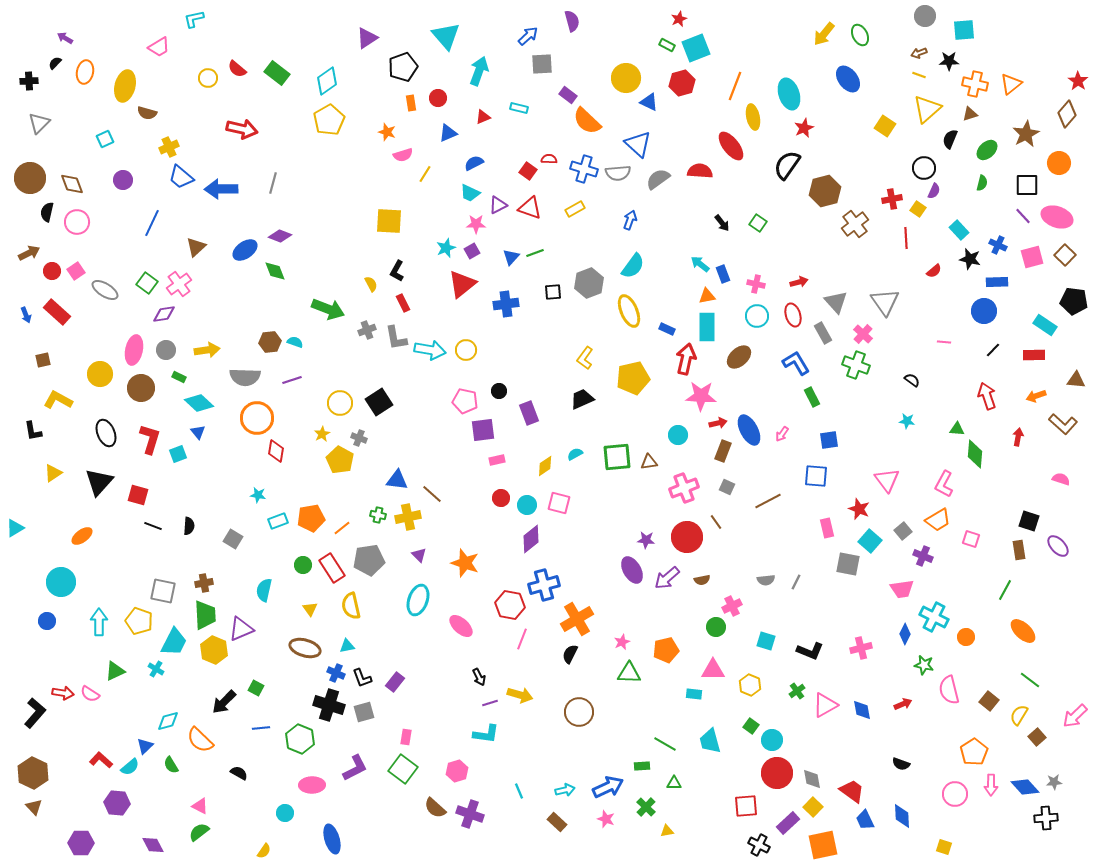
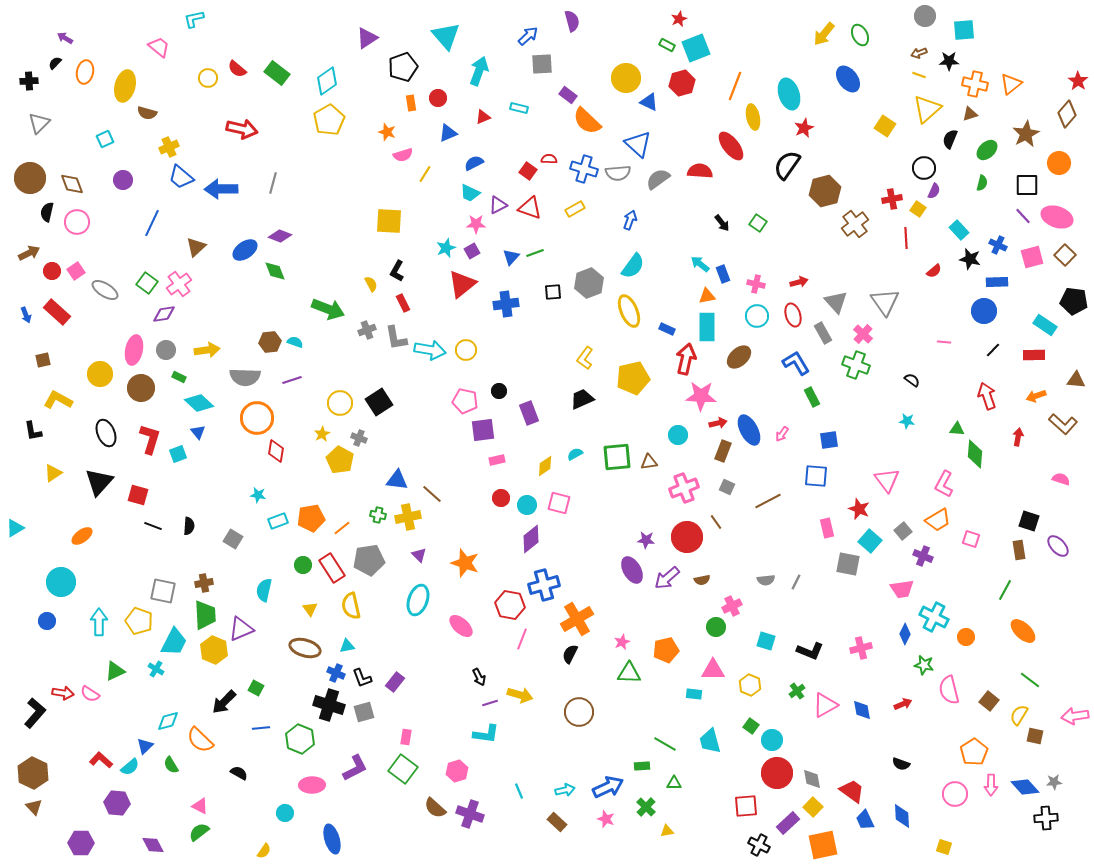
pink trapezoid at (159, 47): rotated 110 degrees counterclockwise
pink arrow at (1075, 716): rotated 36 degrees clockwise
brown square at (1037, 737): moved 2 px left, 1 px up; rotated 36 degrees counterclockwise
